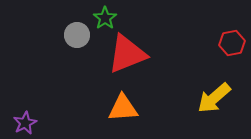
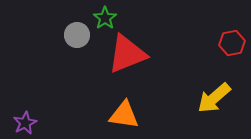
orange triangle: moved 1 px right, 7 px down; rotated 12 degrees clockwise
